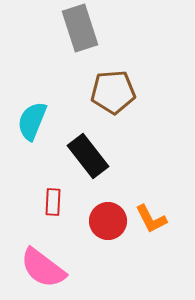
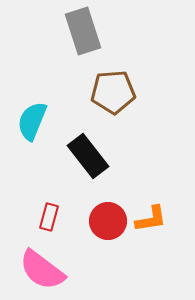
gray rectangle: moved 3 px right, 3 px down
red rectangle: moved 4 px left, 15 px down; rotated 12 degrees clockwise
orange L-shape: rotated 72 degrees counterclockwise
pink semicircle: moved 1 px left, 2 px down
